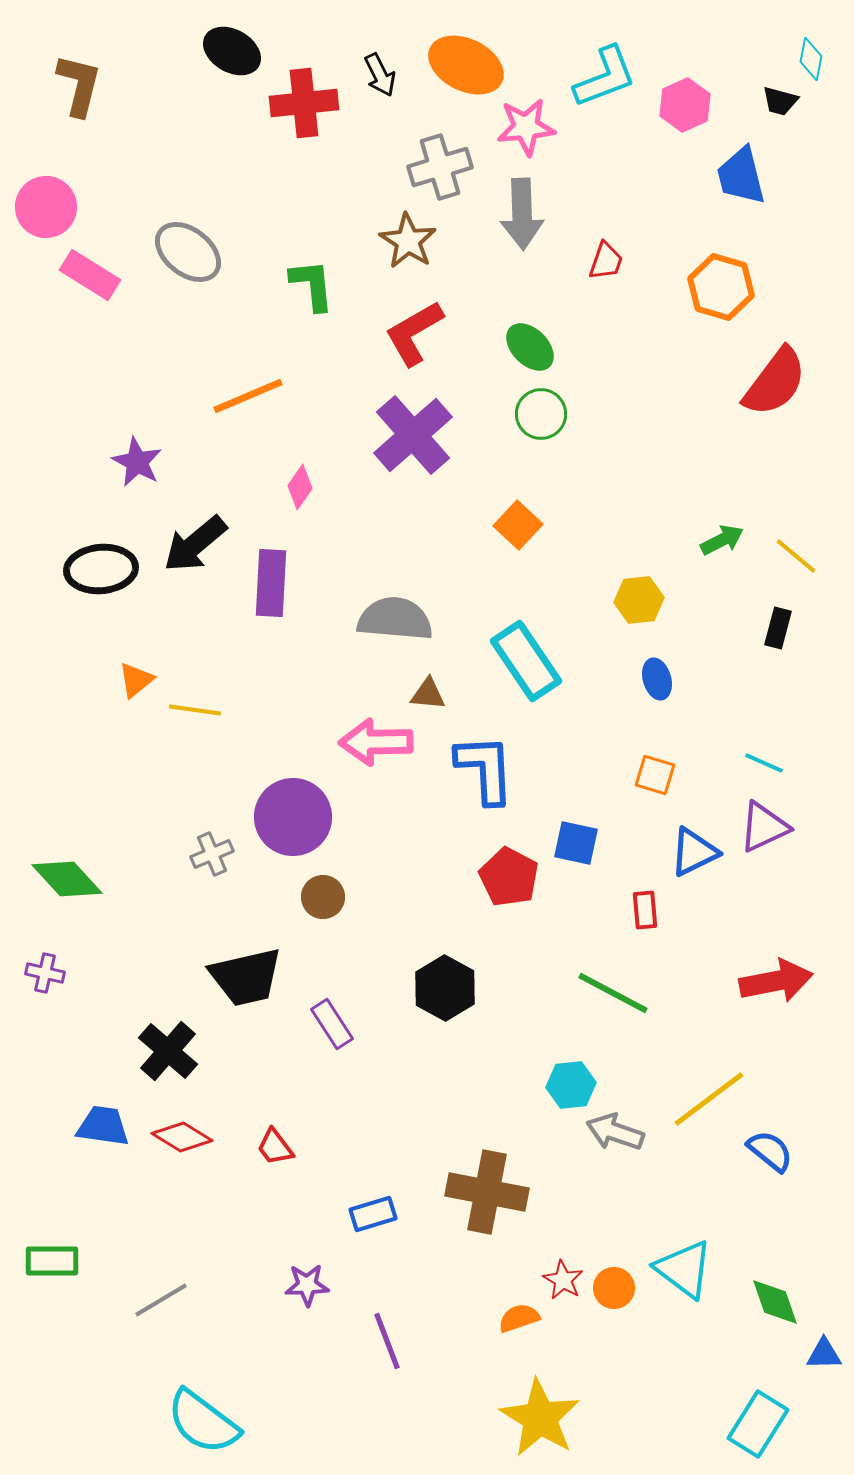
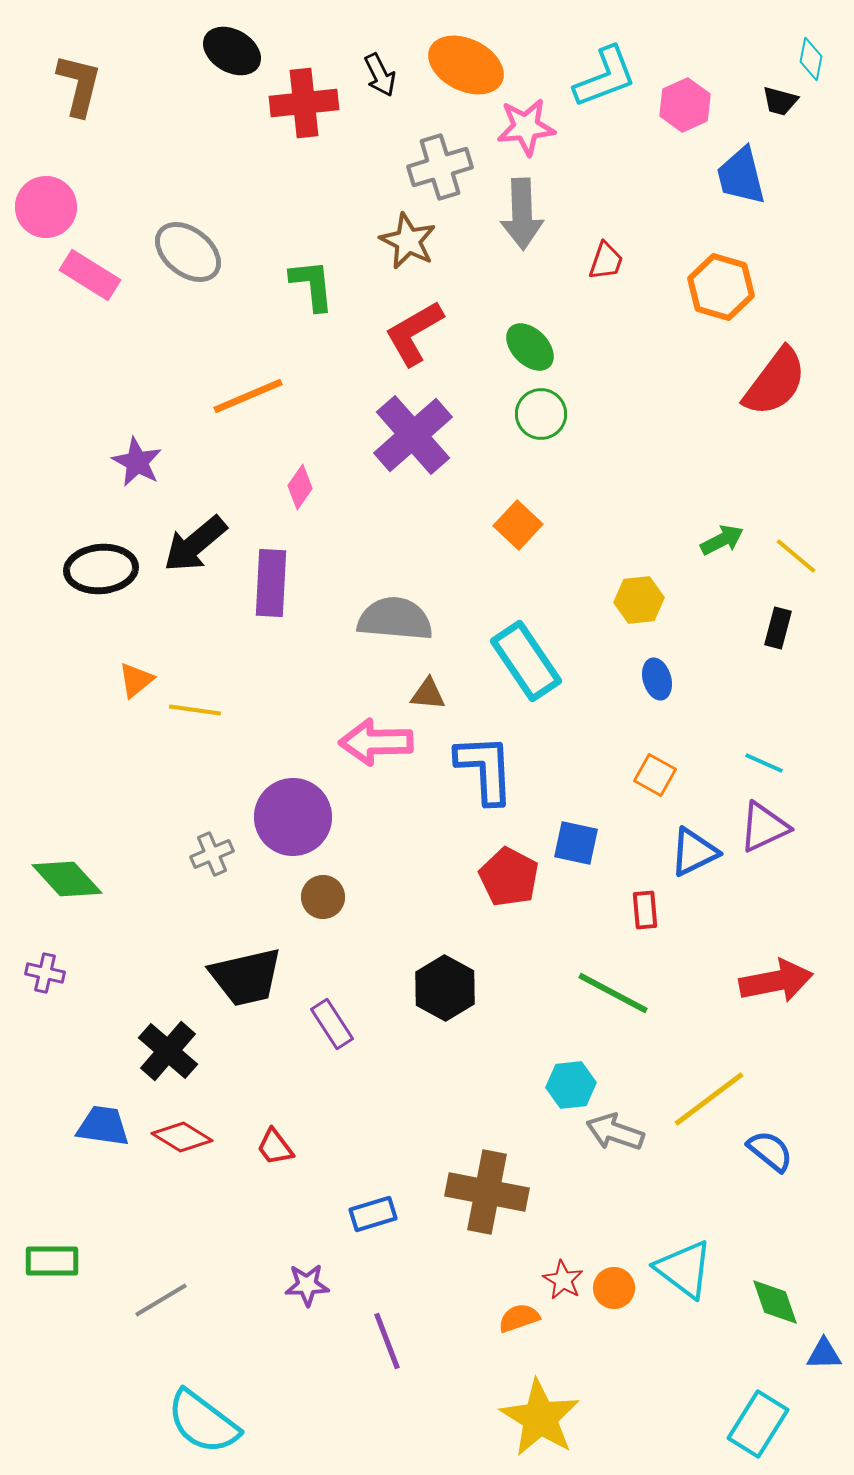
brown star at (408, 241): rotated 6 degrees counterclockwise
orange square at (655, 775): rotated 12 degrees clockwise
